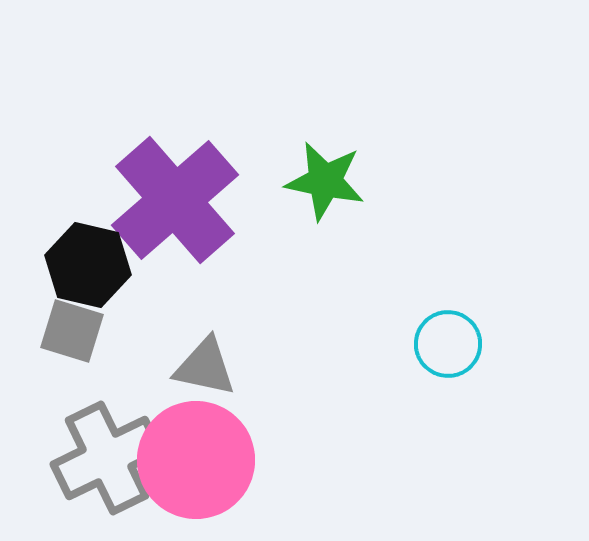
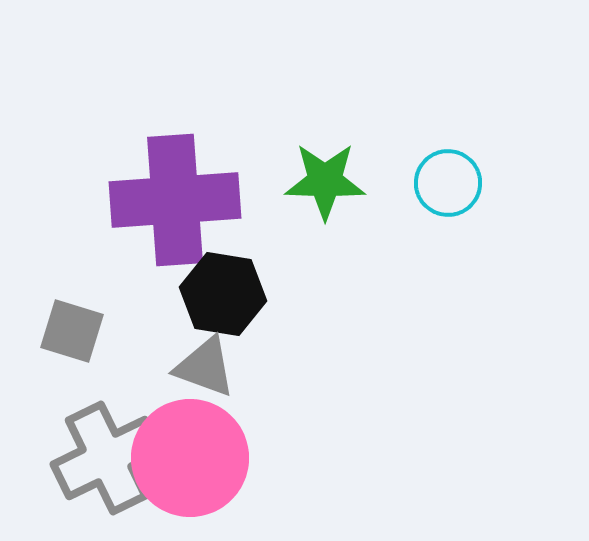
green star: rotated 10 degrees counterclockwise
purple cross: rotated 37 degrees clockwise
black hexagon: moved 135 px right, 29 px down; rotated 4 degrees counterclockwise
cyan circle: moved 161 px up
gray triangle: rotated 8 degrees clockwise
pink circle: moved 6 px left, 2 px up
